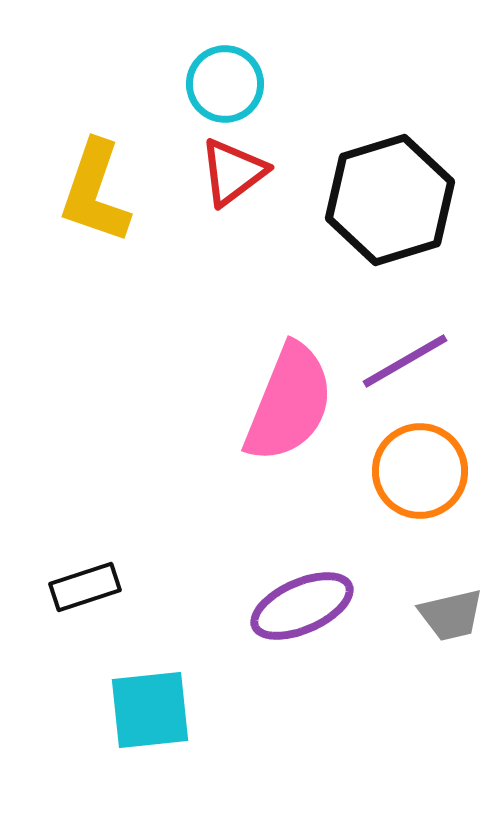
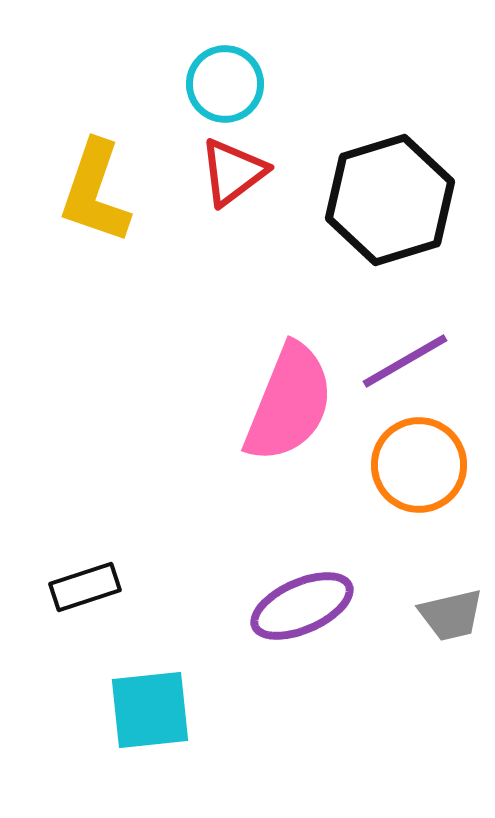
orange circle: moved 1 px left, 6 px up
